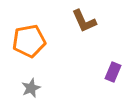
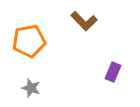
brown L-shape: rotated 20 degrees counterclockwise
gray star: rotated 30 degrees counterclockwise
